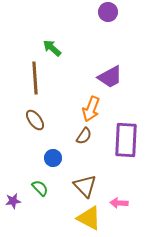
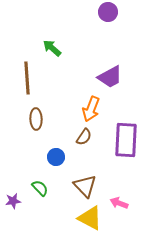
brown line: moved 8 px left
brown ellipse: moved 1 px right, 1 px up; rotated 35 degrees clockwise
brown semicircle: moved 1 px down
blue circle: moved 3 px right, 1 px up
pink arrow: rotated 18 degrees clockwise
yellow triangle: moved 1 px right
